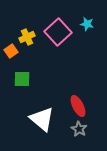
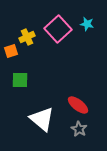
pink square: moved 3 px up
orange square: rotated 16 degrees clockwise
green square: moved 2 px left, 1 px down
red ellipse: moved 1 px up; rotated 25 degrees counterclockwise
